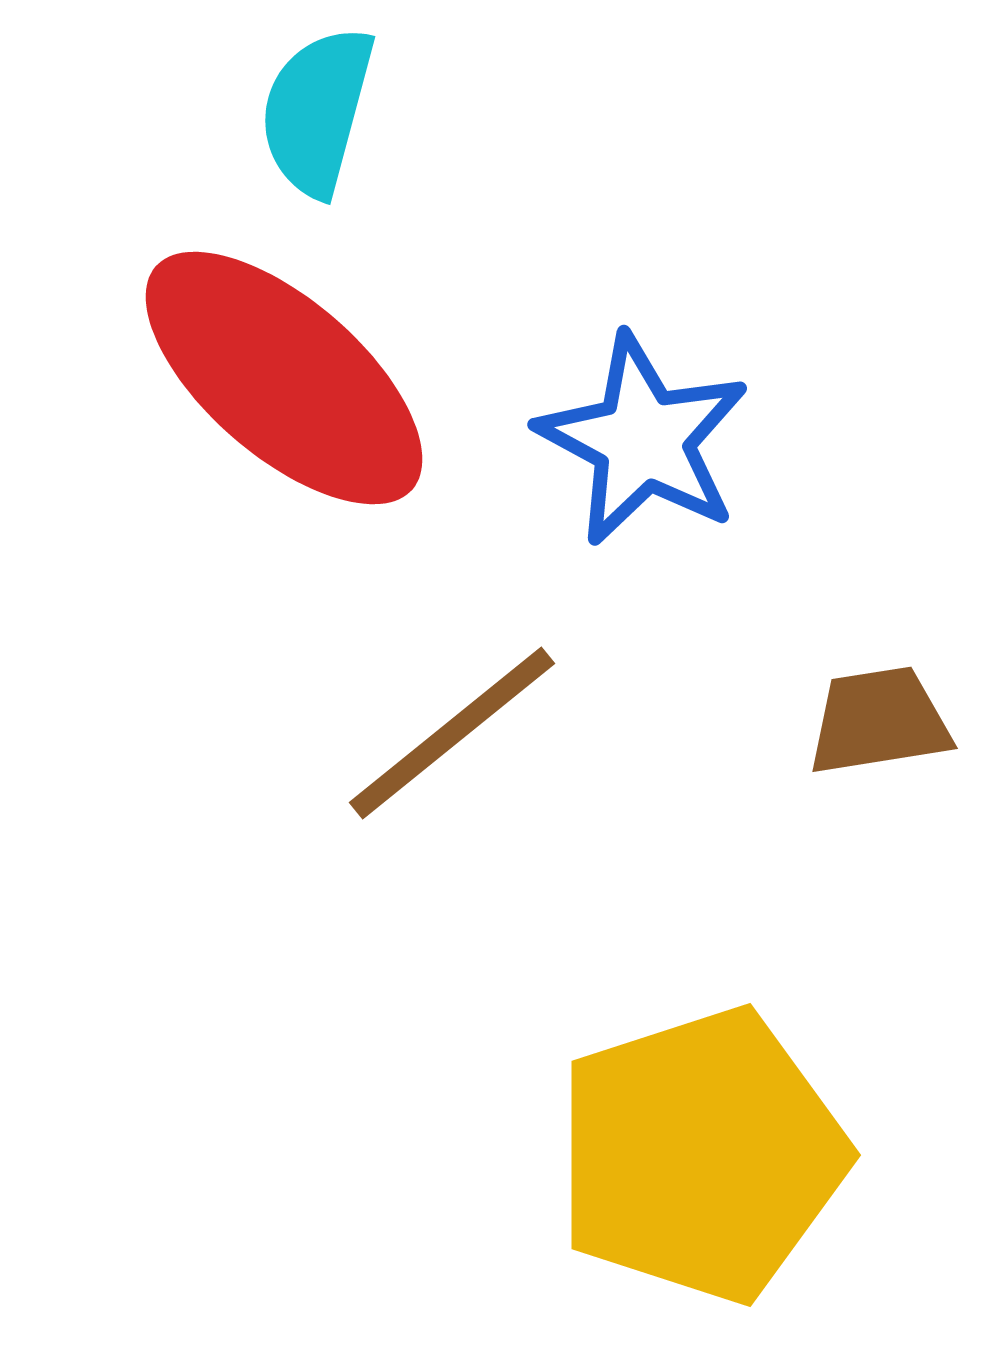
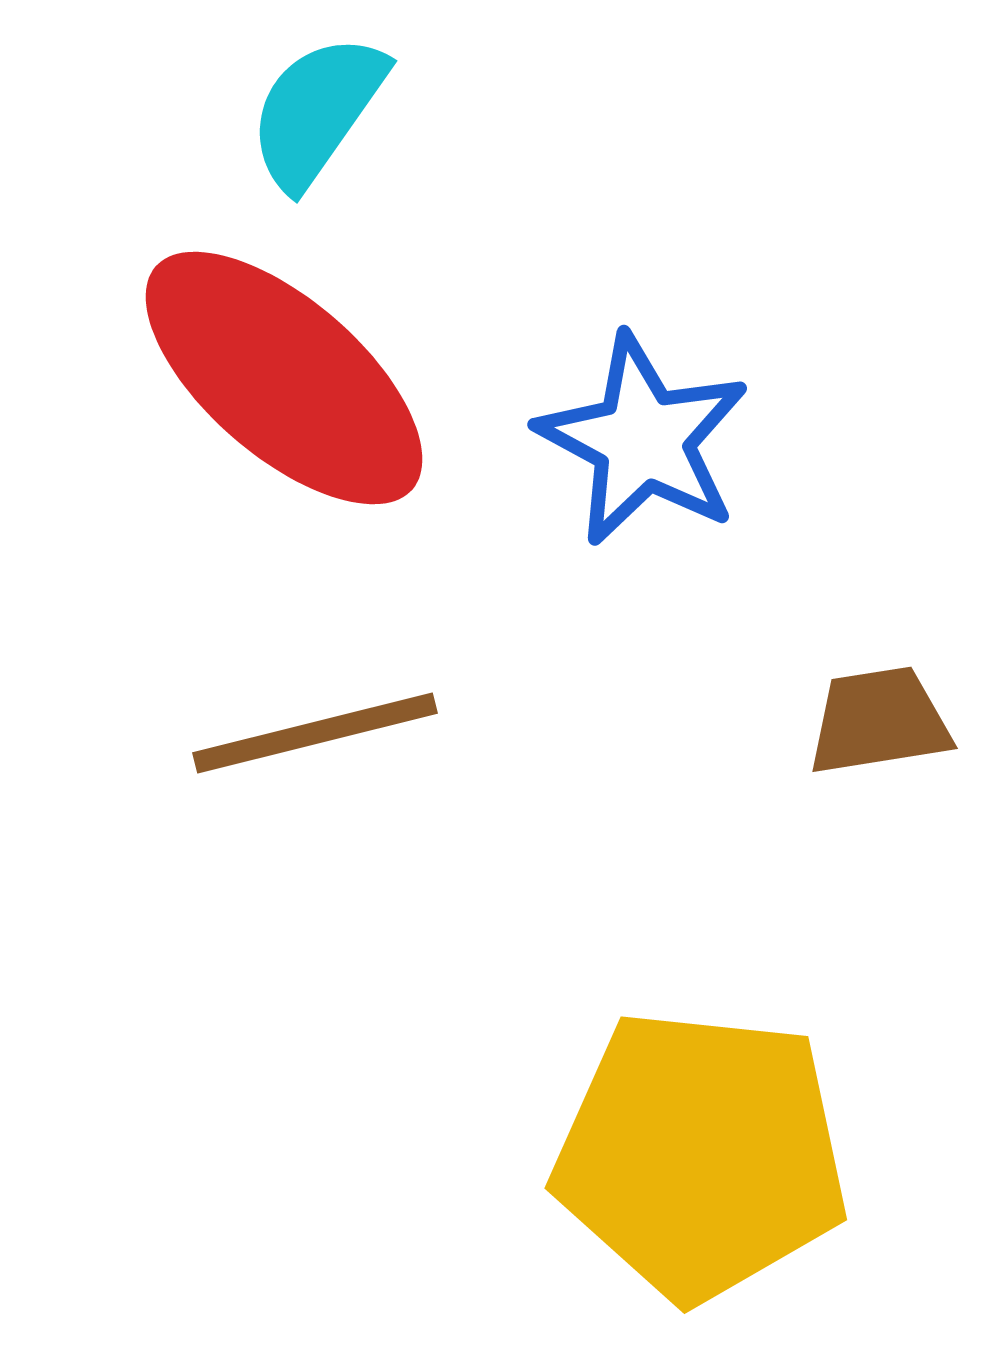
cyan semicircle: rotated 20 degrees clockwise
brown line: moved 137 px left; rotated 25 degrees clockwise
yellow pentagon: rotated 24 degrees clockwise
